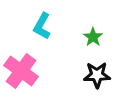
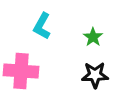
pink cross: rotated 32 degrees counterclockwise
black star: moved 2 px left
